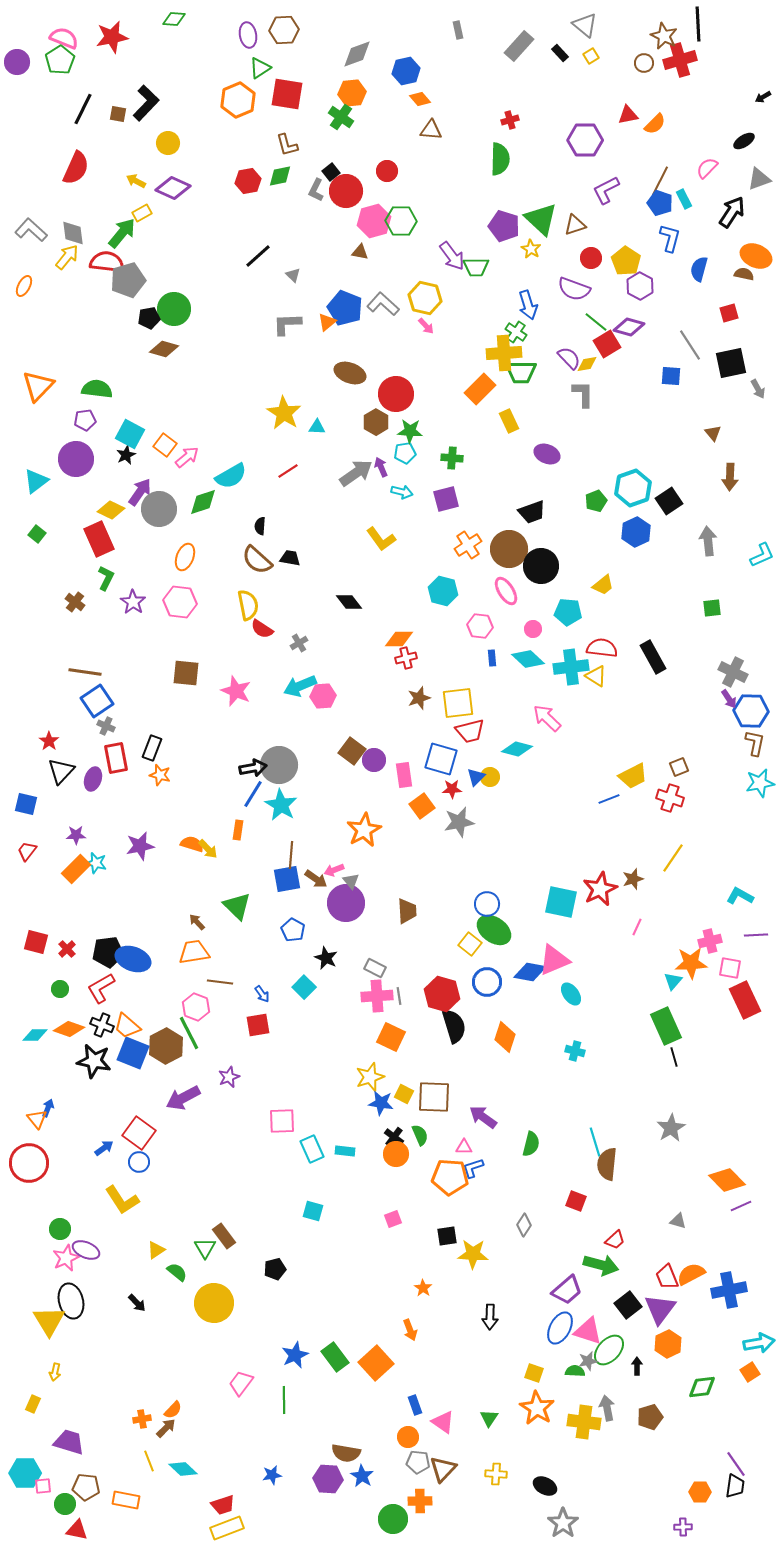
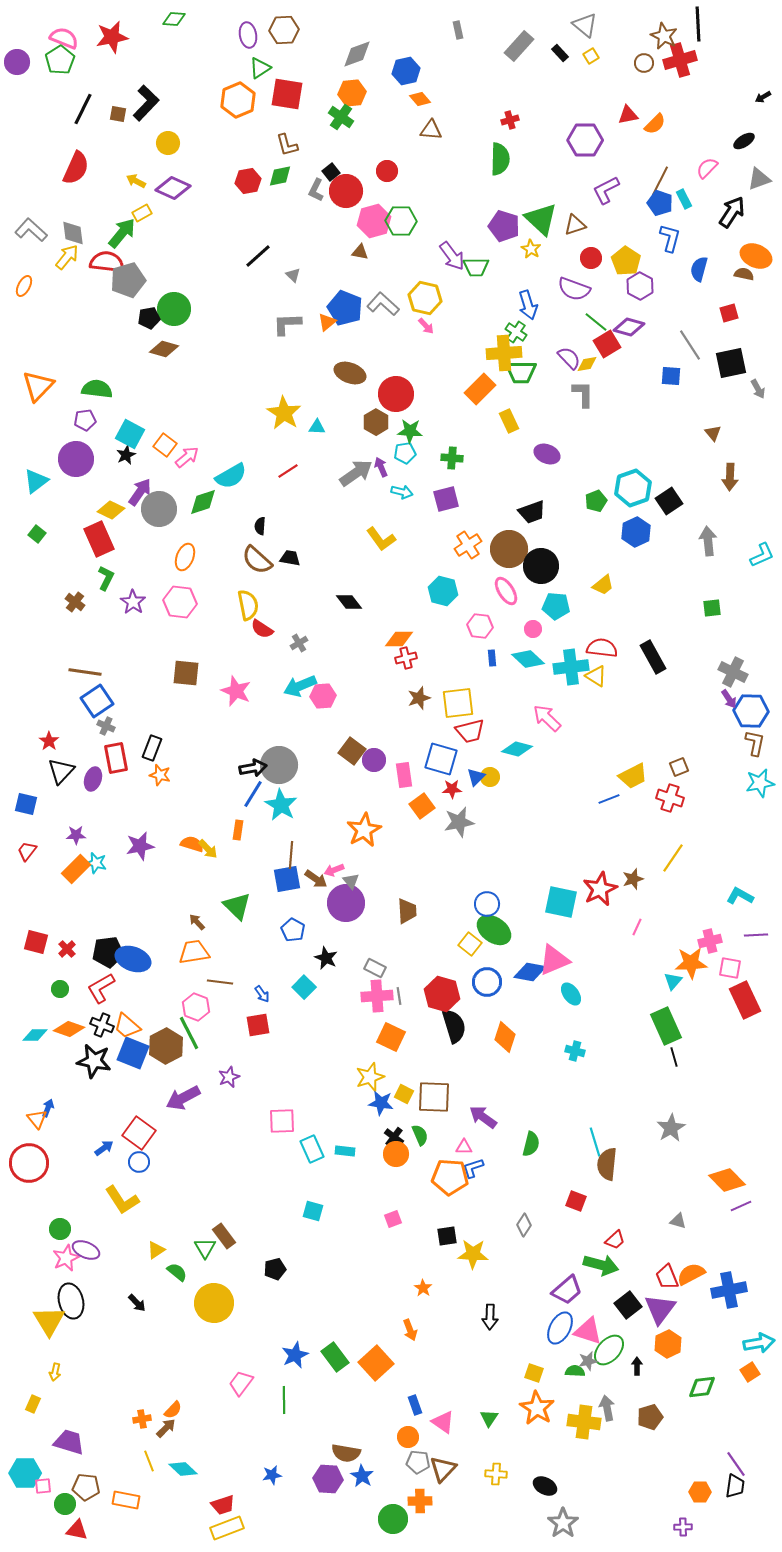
cyan pentagon at (568, 612): moved 12 px left, 6 px up
